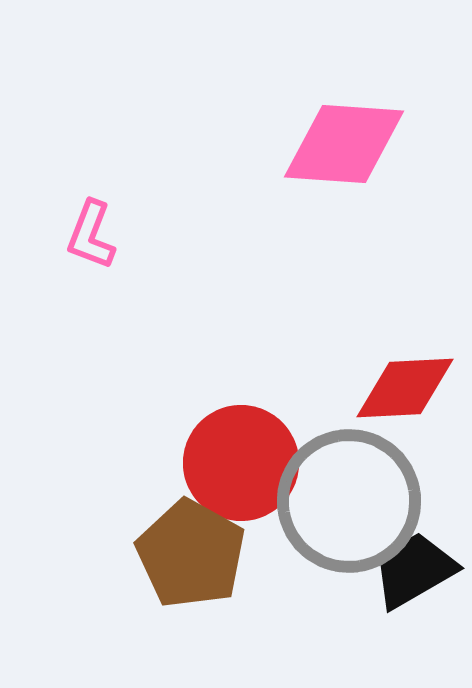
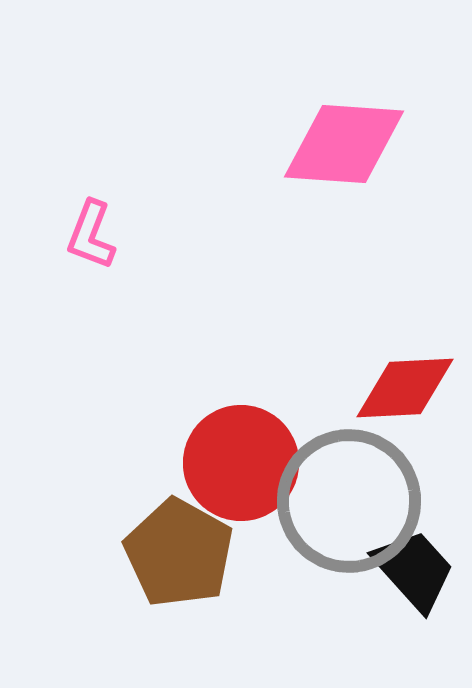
brown pentagon: moved 12 px left, 1 px up
black trapezoid: rotated 78 degrees clockwise
